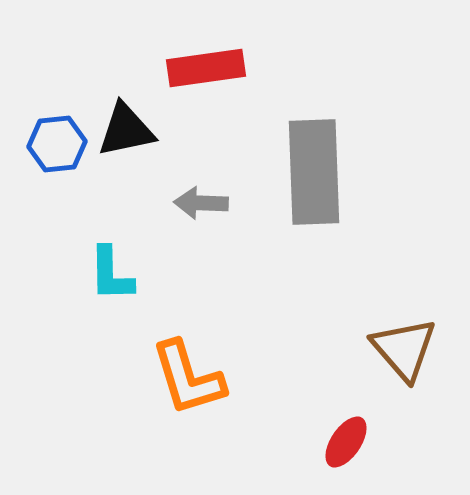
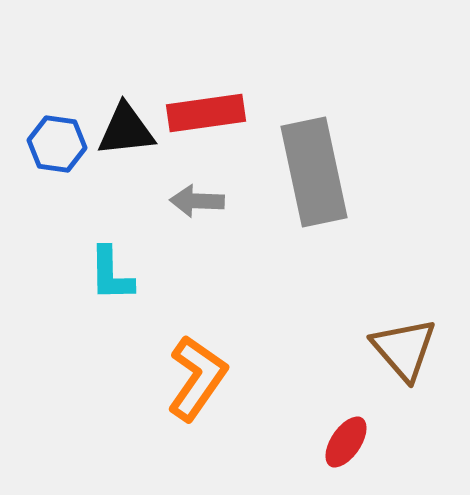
red rectangle: moved 45 px down
black triangle: rotated 6 degrees clockwise
blue hexagon: rotated 14 degrees clockwise
gray rectangle: rotated 10 degrees counterclockwise
gray arrow: moved 4 px left, 2 px up
orange L-shape: moved 9 px right; rotated 128 degrees counterclockwise
